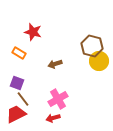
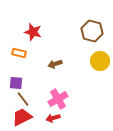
brown hexagon: moved 15 px up
orange rectangle: rotated 16 degrees counterclockwise
yellow circle: moved 1 px right
purple square: moved 1 px left; rotated 16 degrees counterclockwise
red trapezoid: moved 6 px right, 3 px down
